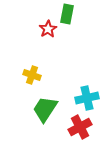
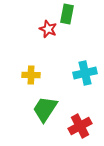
red star: rotated 18 degrees counterclockwise
yellow cross: moved 1 px left; rotated 18 degrees counterclockwise
cyan cross: moved 2 px left, 25 px up
red cross: moved 1 px up
